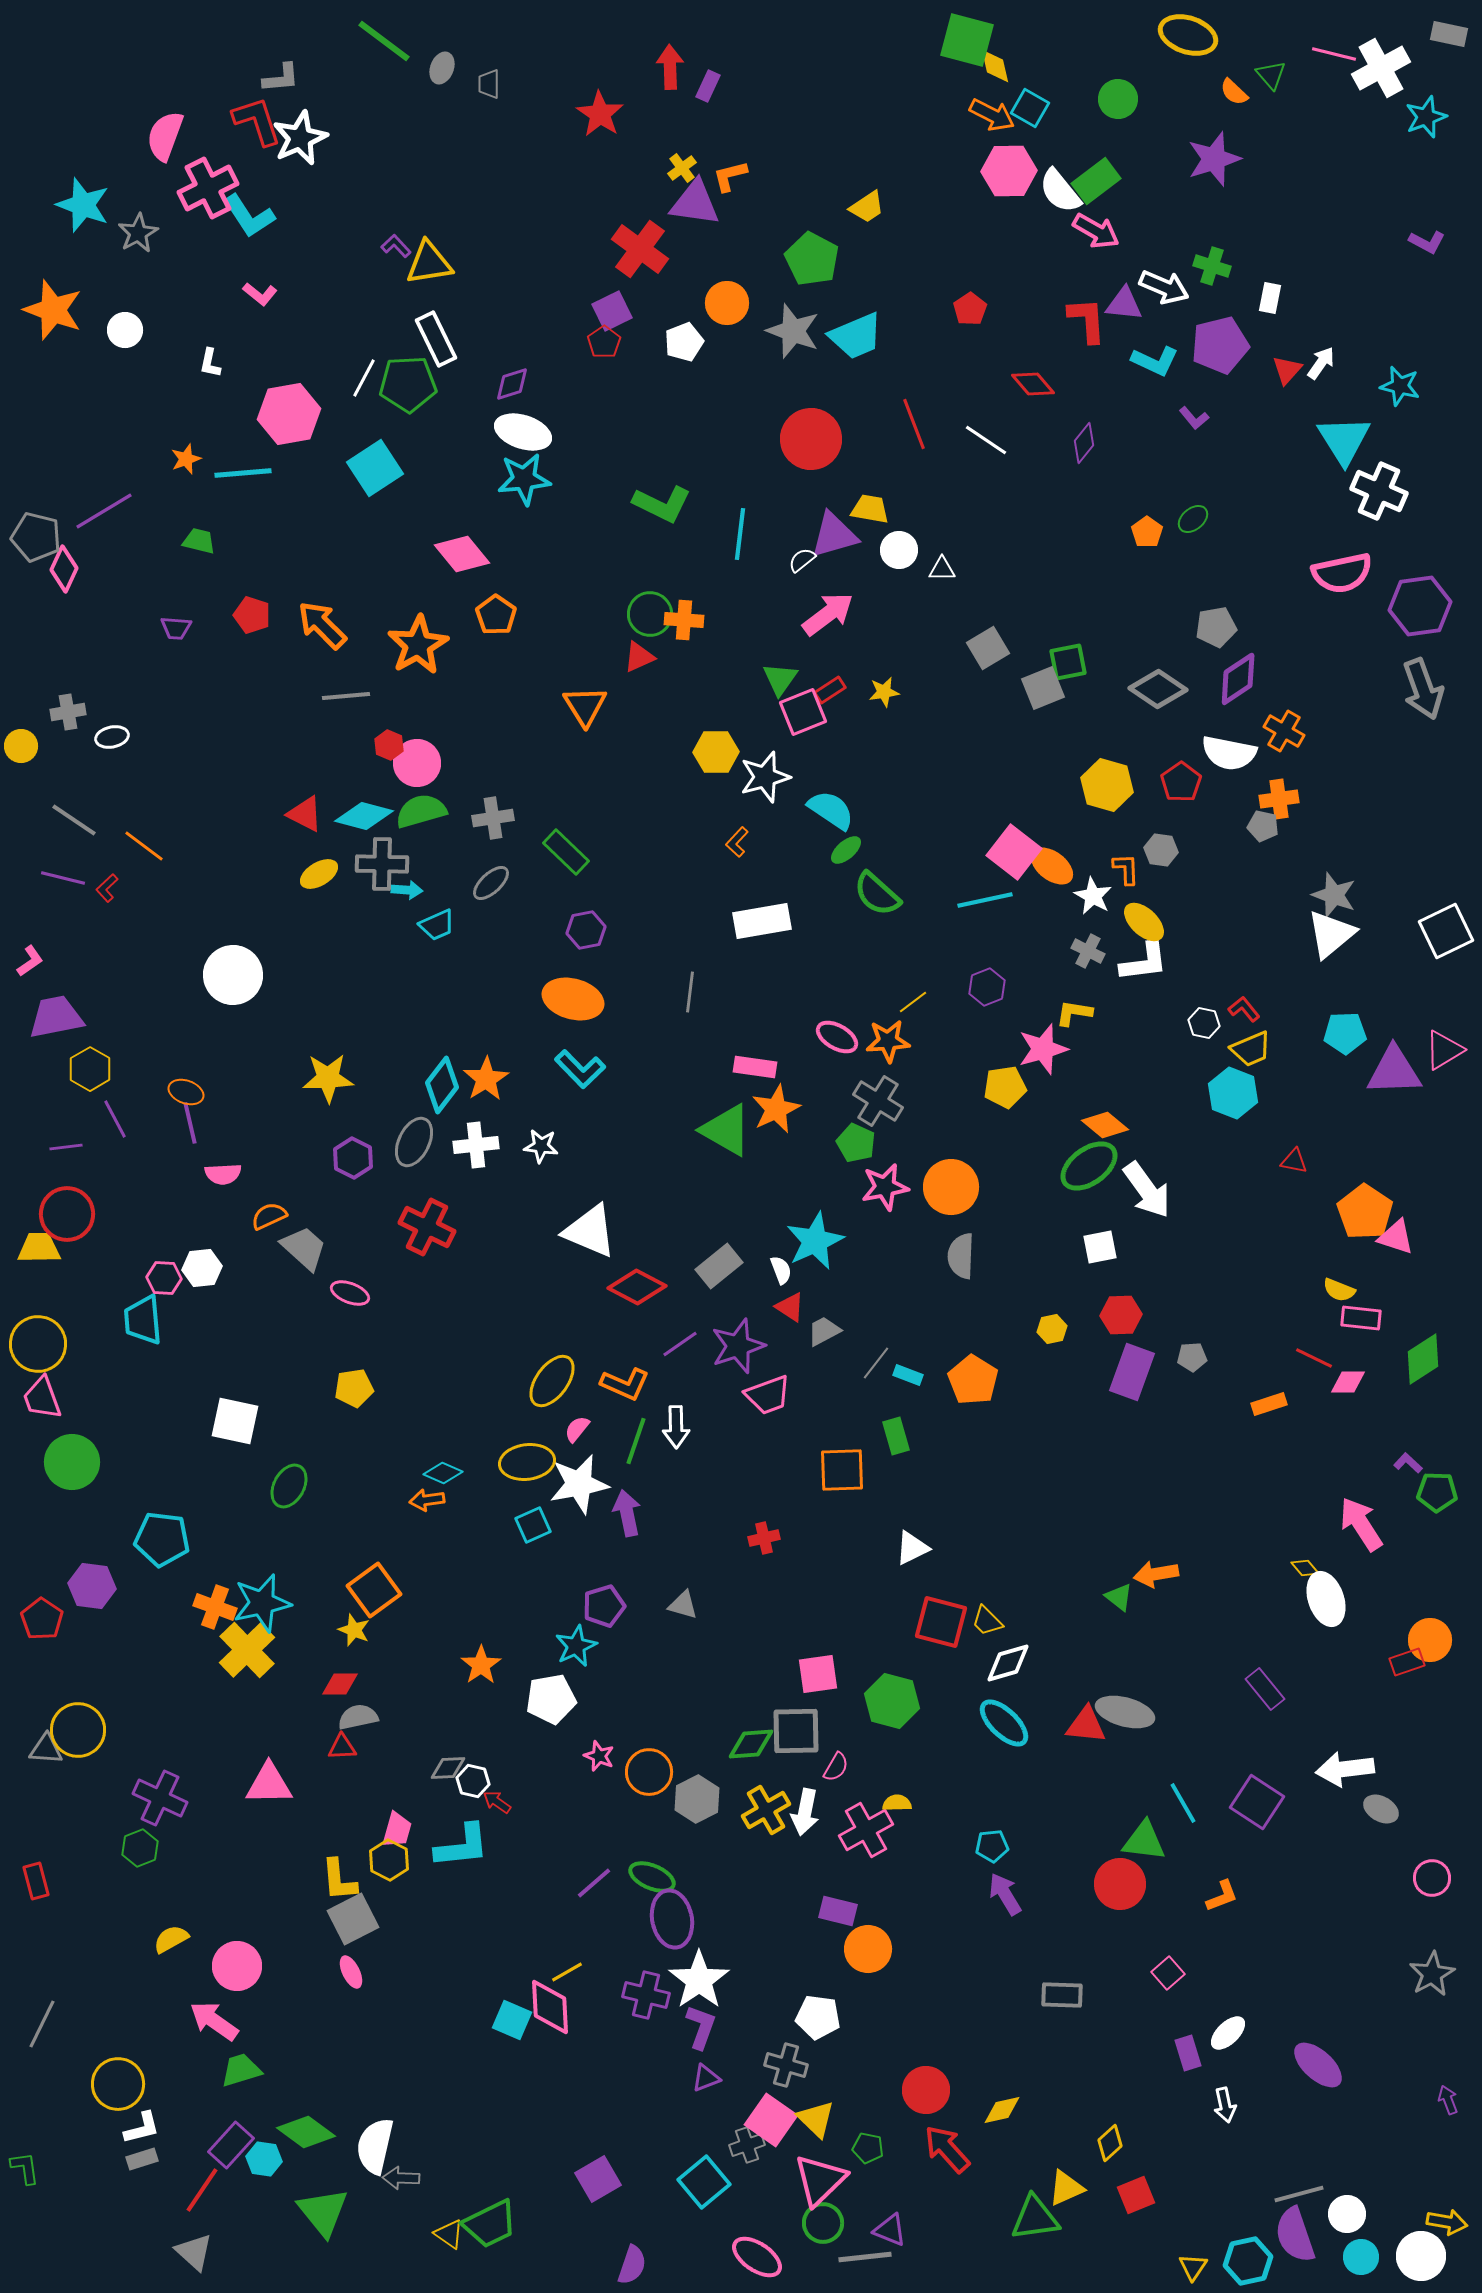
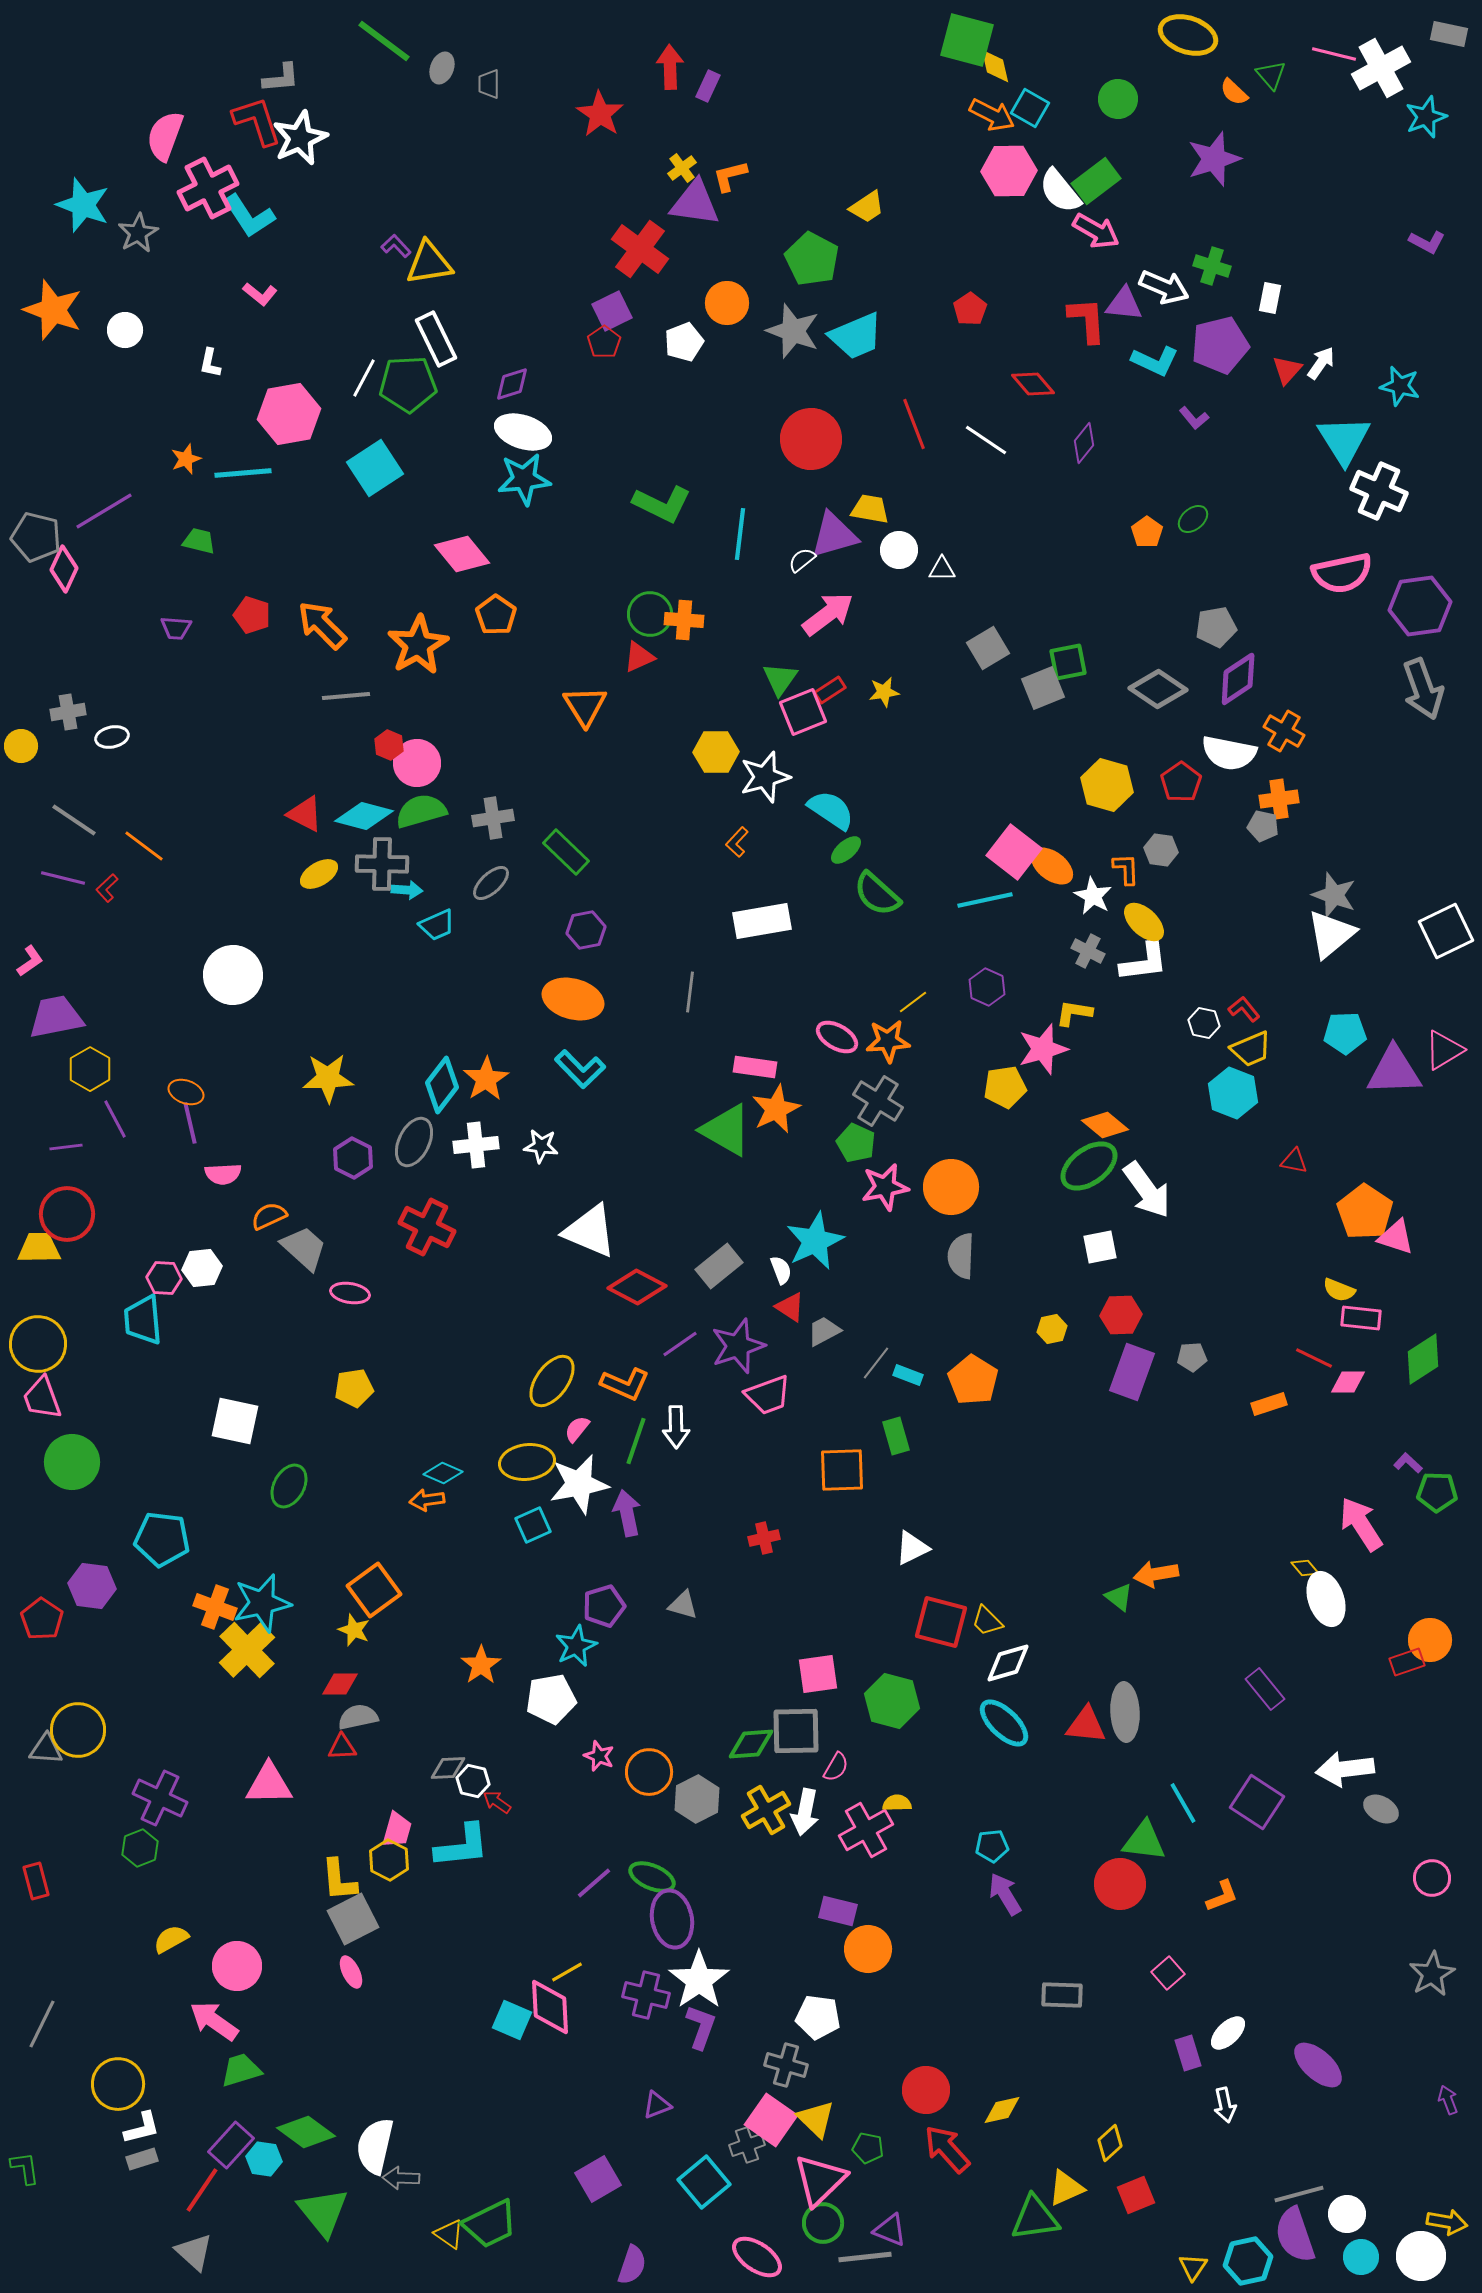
purple hexagon at (987, 987): rotated 15 degrees counterclockwise
pink ellipse at (350, 1293): rotated 12 degrees counterclockwise
gray ellipse at (1125, 1712): rotated 72 degrees clockwise
purple triangle at (706, 2078): moved 49 px left, 27 px down
